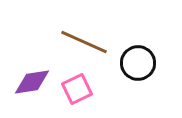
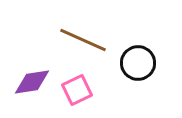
brown line: moved 1 px left, 2 px up
pink square: moved 1 px down
